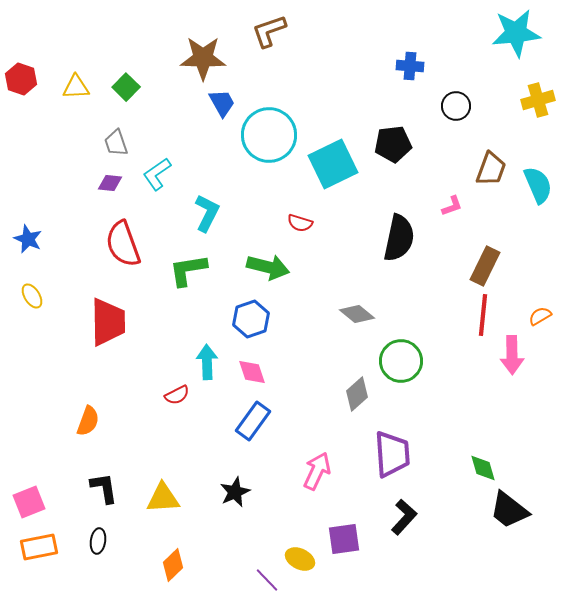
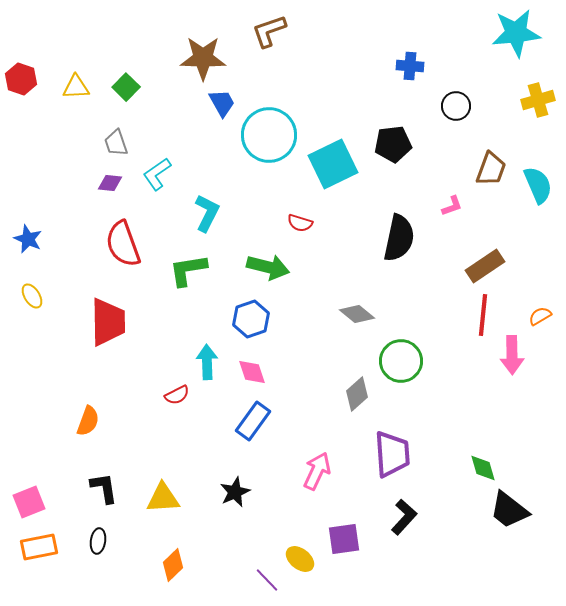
brown rectangle at (485, 266): rotated 30 degrees clockwise
yellow ellipse at (300, 559): rotated 12 degrees clockwise
